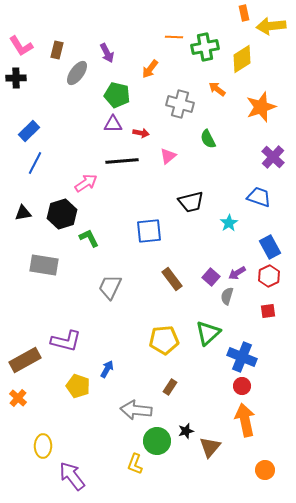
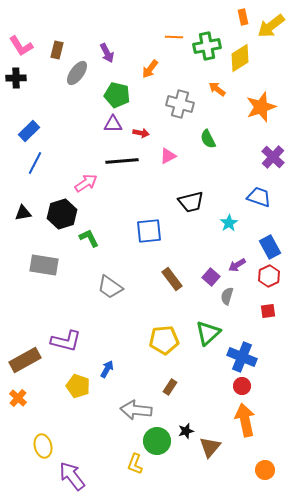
orange rectangle at (244, 13): moved 1 px left, 4 px down
yellow arrow at (271, 26): rotated 32 degrees counterclockwise
green cross at (205, 47): moved 2 px right, 1 px up
yellow diamond at (242, 59): moved 2 px left, 1 px up
pink triangle at (168, 156): rotated 12 degrees clockwise
purple arrow at (237, 273): moved 8 px up
gray trapezoid at (110, 287): rotated 80 degrees counterclockwise
yellow ellipse at (43, 446): rotated 15 degrees counterclockwise
